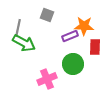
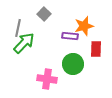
gray square: moved 3 px left, 1 px up; rotated 24 degrees clockwise
orange star: rotated 18 degrees counterclockwise
purple rectangle: rotated 28 degrees clockwise
green arrow: rotated 75 degrees counterclockwise
red rectangle: moved 1 px right, 2 px down
pink cross: rotated 30 degrees clockwise
